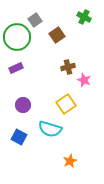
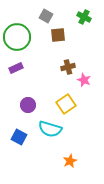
gray square: moved 11 px right, 4 px up; rotated 24 degrees counterclockwise
brown square: moved 1 px right; rotated 28 degrees clockwise
purple circle: moved 5 px right
